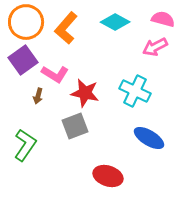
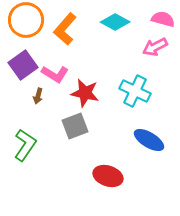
orange circle: moved 2 px up
orange L-shape: moved 1 px left, 1 px down
purple square: moved 5 px down
blue ellipse: moved 2 px down
